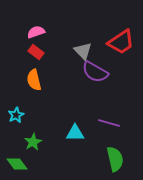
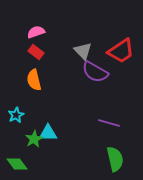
red trapezoid: moved 9 px down
cyan triangle: moved 27 px left
green star: moved 1 px right, 3 px up
